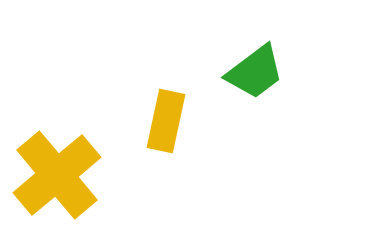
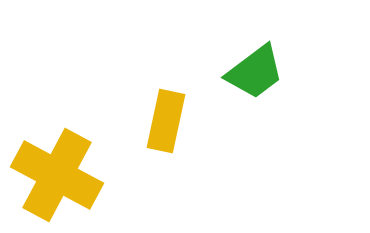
yellow cross: rotated 22 degrees counterclockwise
